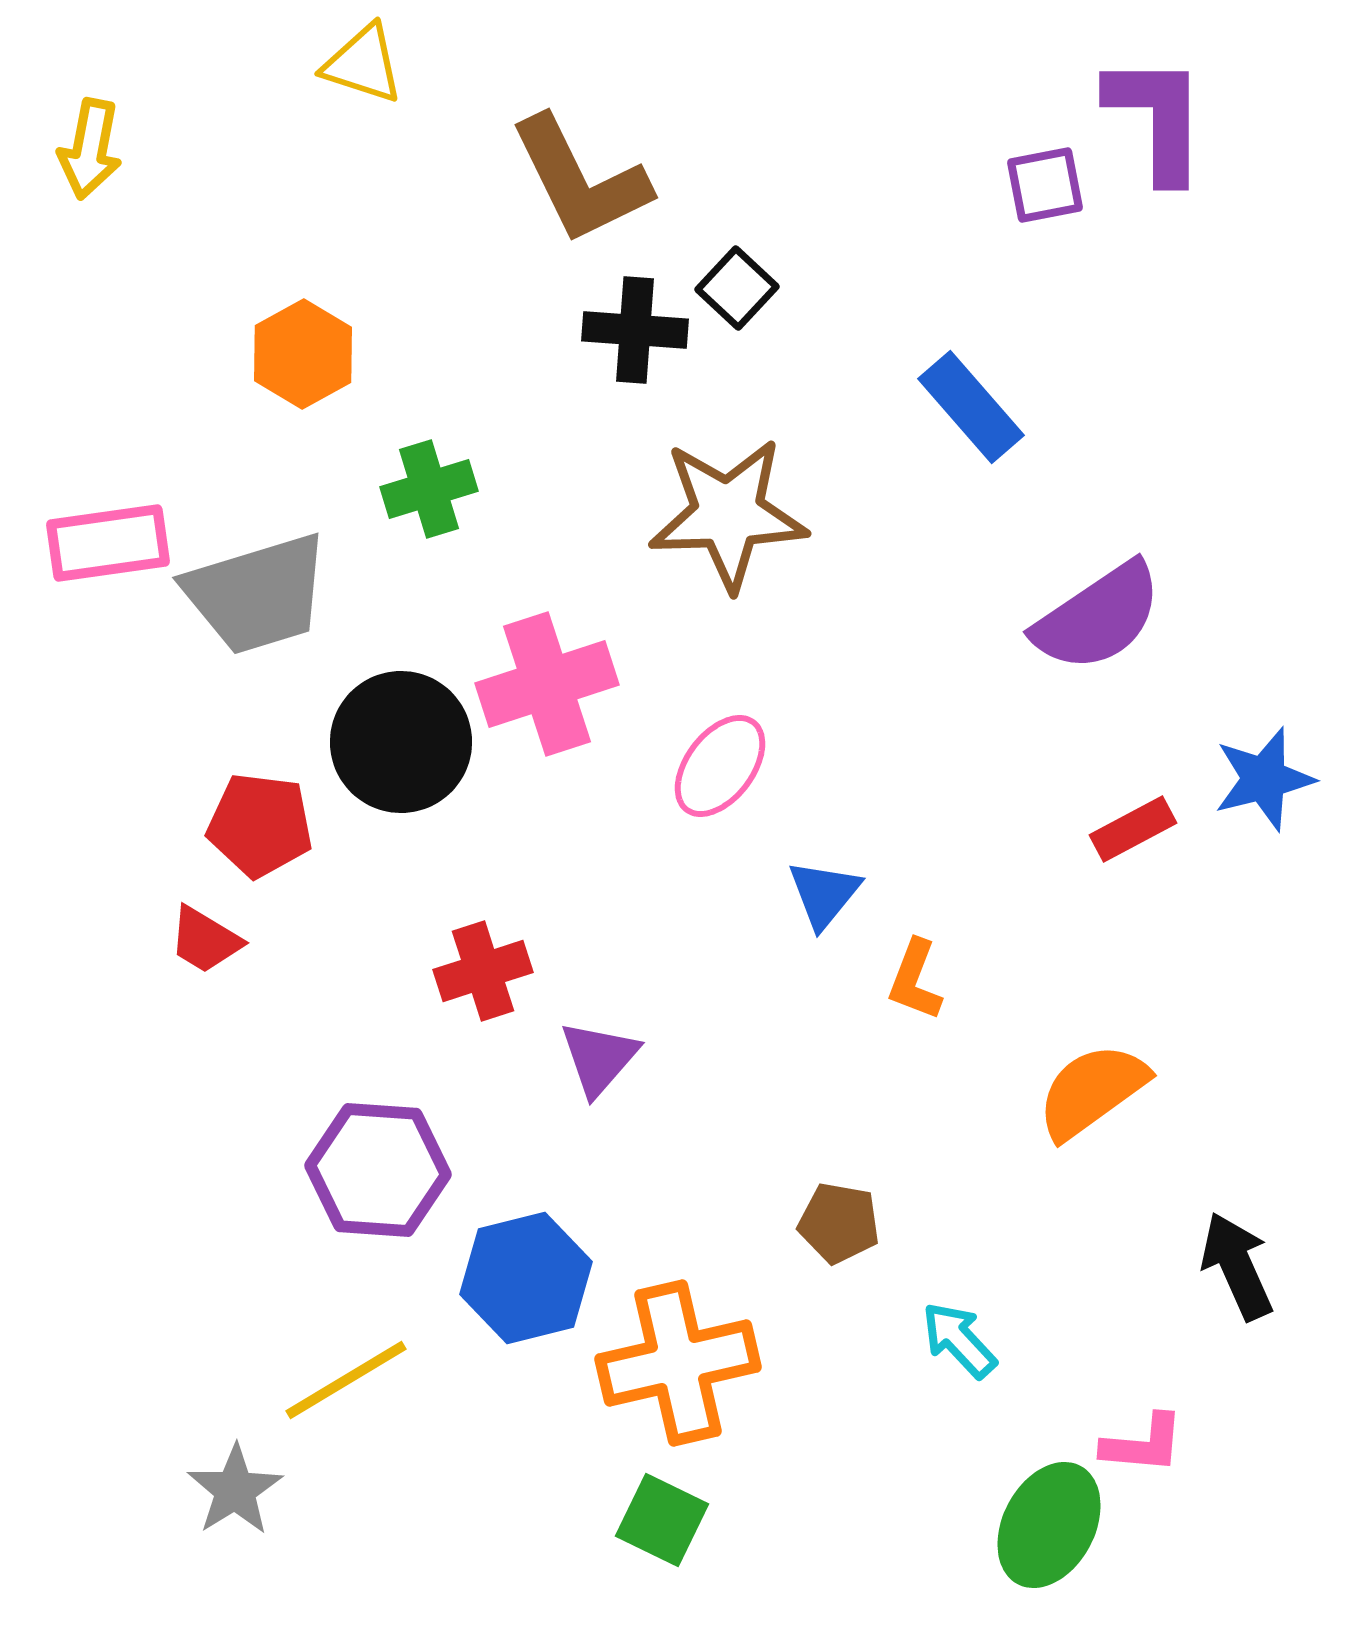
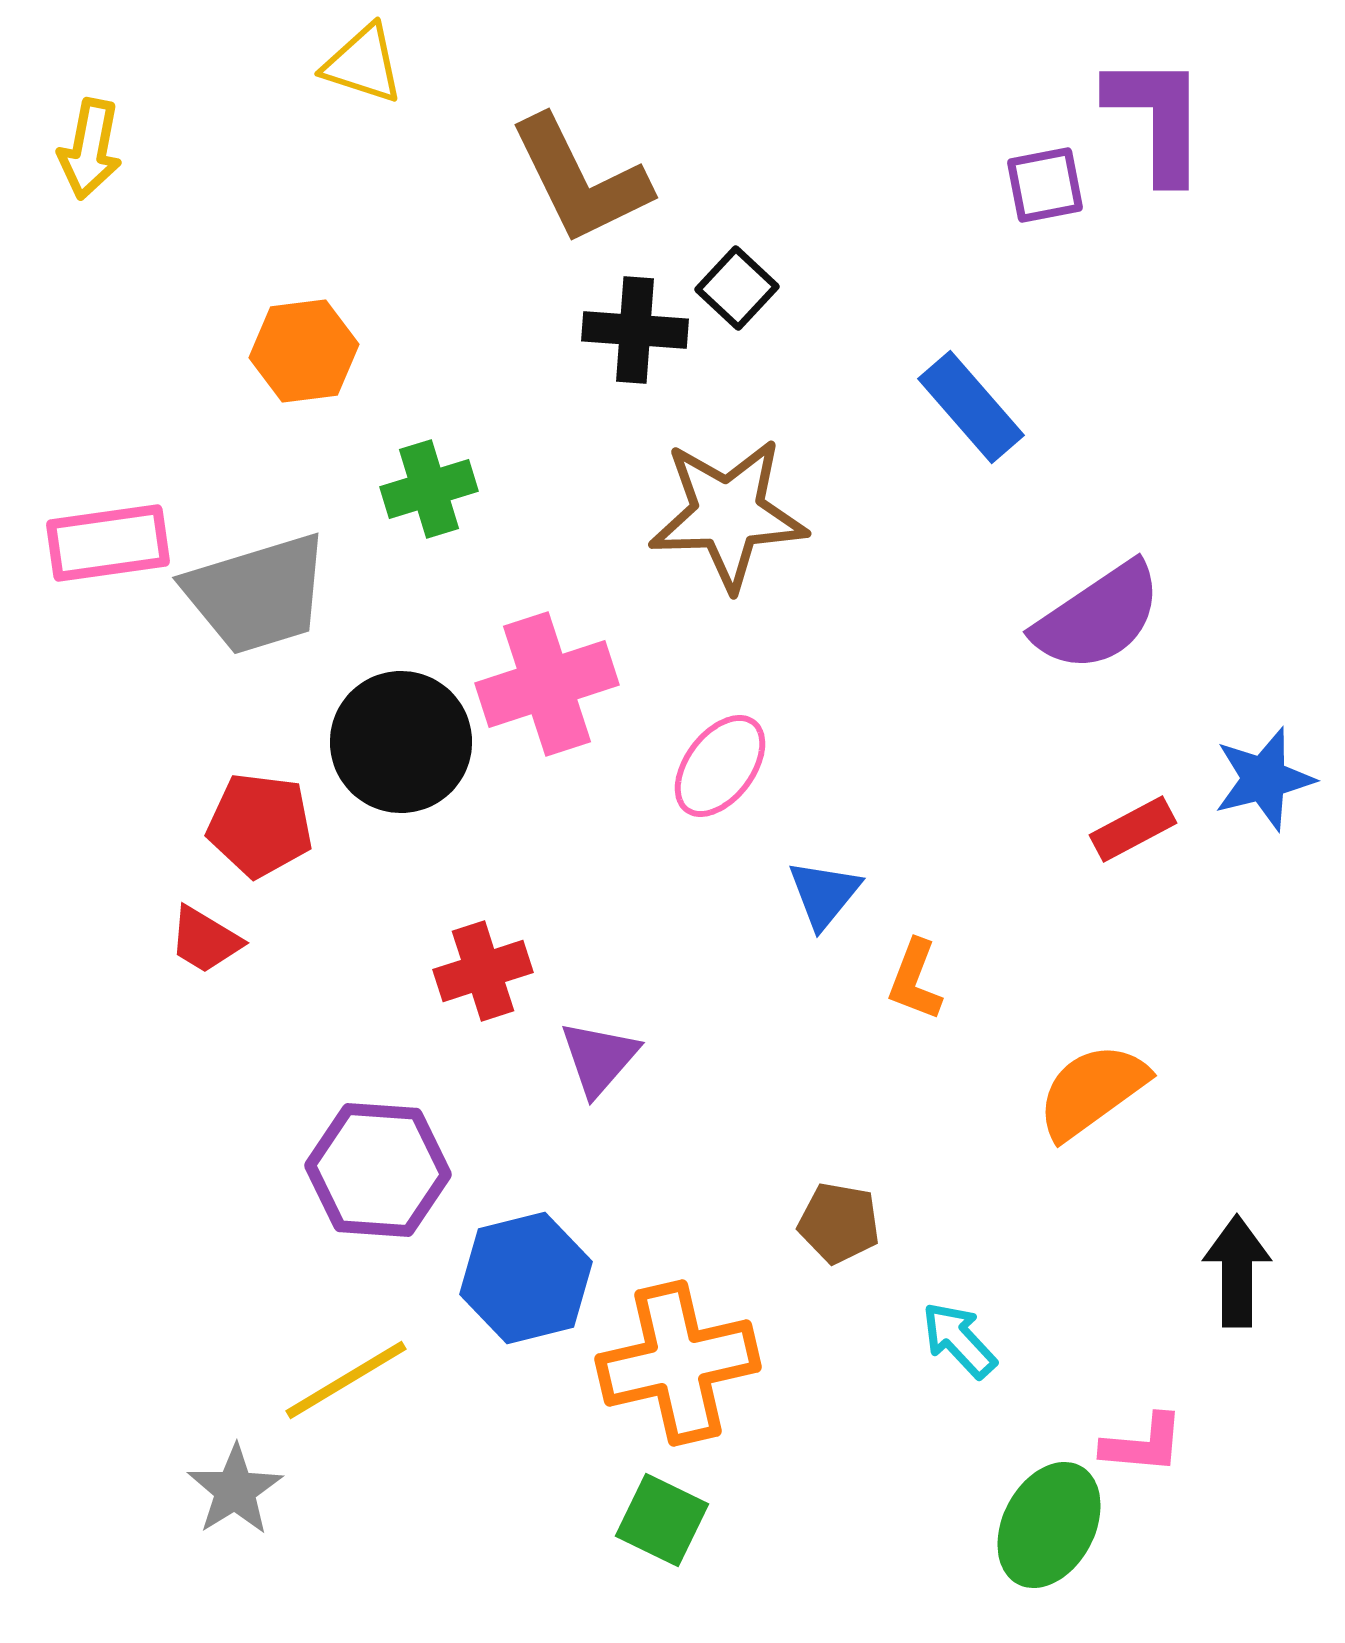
orange hexagon: moved 1 px right, 3 px up; rotated 22 degrees clockwise
black arrow: moved 5 px down; rotated 24 degrees clockwise
